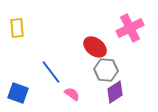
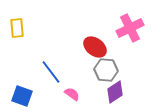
blue square: moved 4 px right, 3 px down
